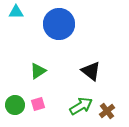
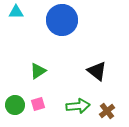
blue circle: moved 3 px right, 4 px up
black triangle: moved 6 px right
green arrow: moved 3 px left; rotated 25 degrees clockwise
